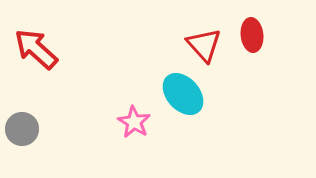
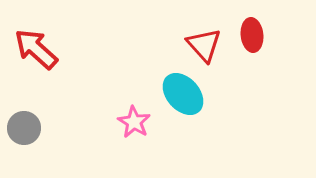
gray circle: moved 2 px right, 1 px up
